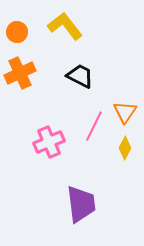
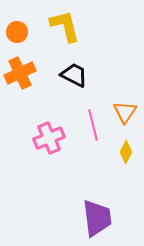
yellow L-shape: rotated 24 degrees clockwise
black trapezoid: moved 6 px left, 1 px up
pink line: moved 1 px left, 1 px up; rotated 40 degrees counterclockwise
pink cross: moved 4 px up
yellow diamond: moved 1 px right, 4 px down
purple trapezoid: moved 16 px right, 14 px down
